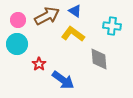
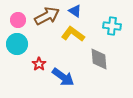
blue arrow: moved 3 px up
